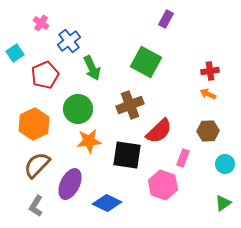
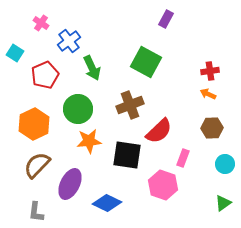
cyan square: rotated 24 degrees counterclockwise
brown hexagon: moved 4 px right, 3 px up
gray L-shape: moved 6 px down; rotated 25 degrees counterclockwise
